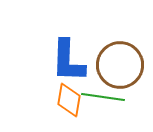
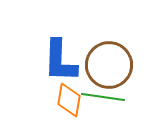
blue L-shape: moved 8 px left
brown circle: moved 11 px left
